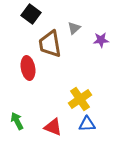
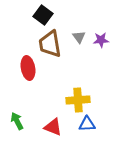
black square: moved 12 px right, 1 px down
gray triangle: moved 5 px right, 9 px down; rotated 24 degrees counterclockwise
yellow cross: moved 2 px left, 1 px down; rotated 30 degrees clockwise
